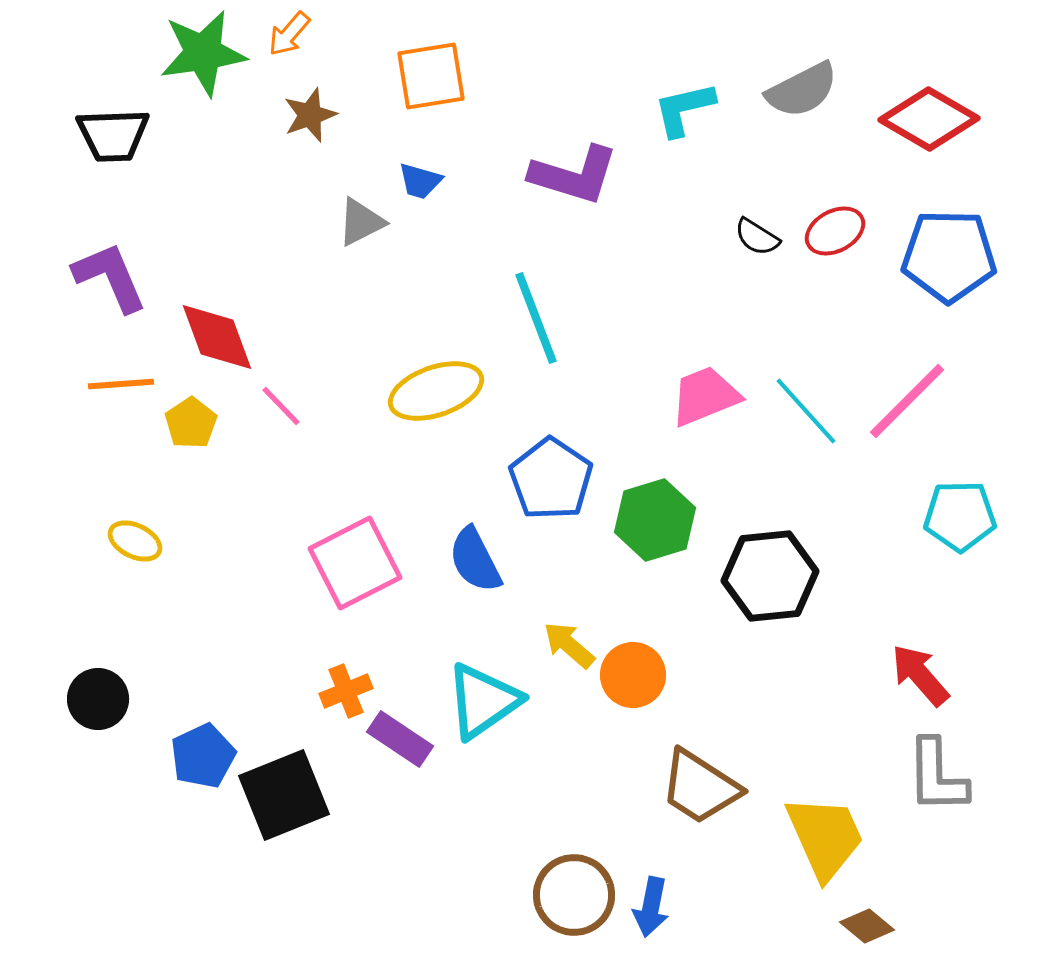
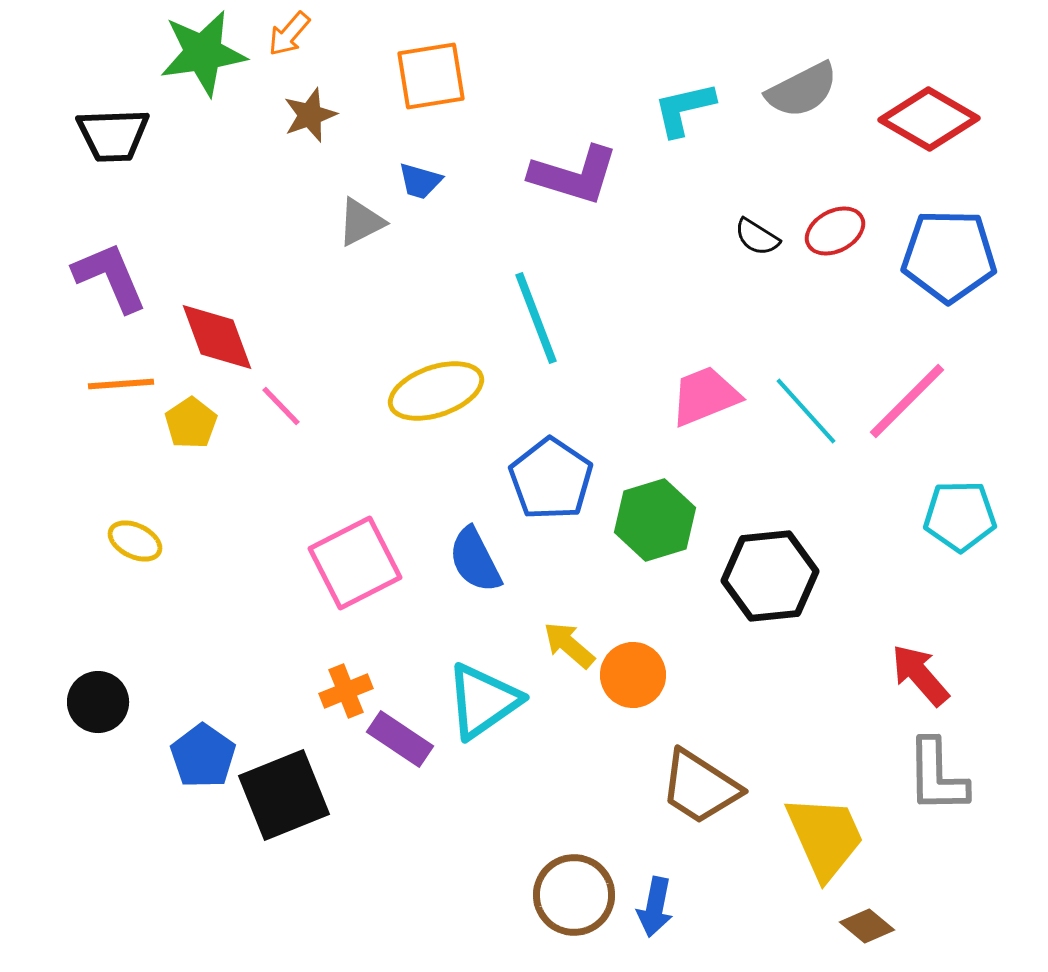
black circle at (98, 699): moved 3 px down
blue pentagon at (203, 756): rotated 12 degrees counterclockwise
blue arrow at (651, 907): moved 4 px right
